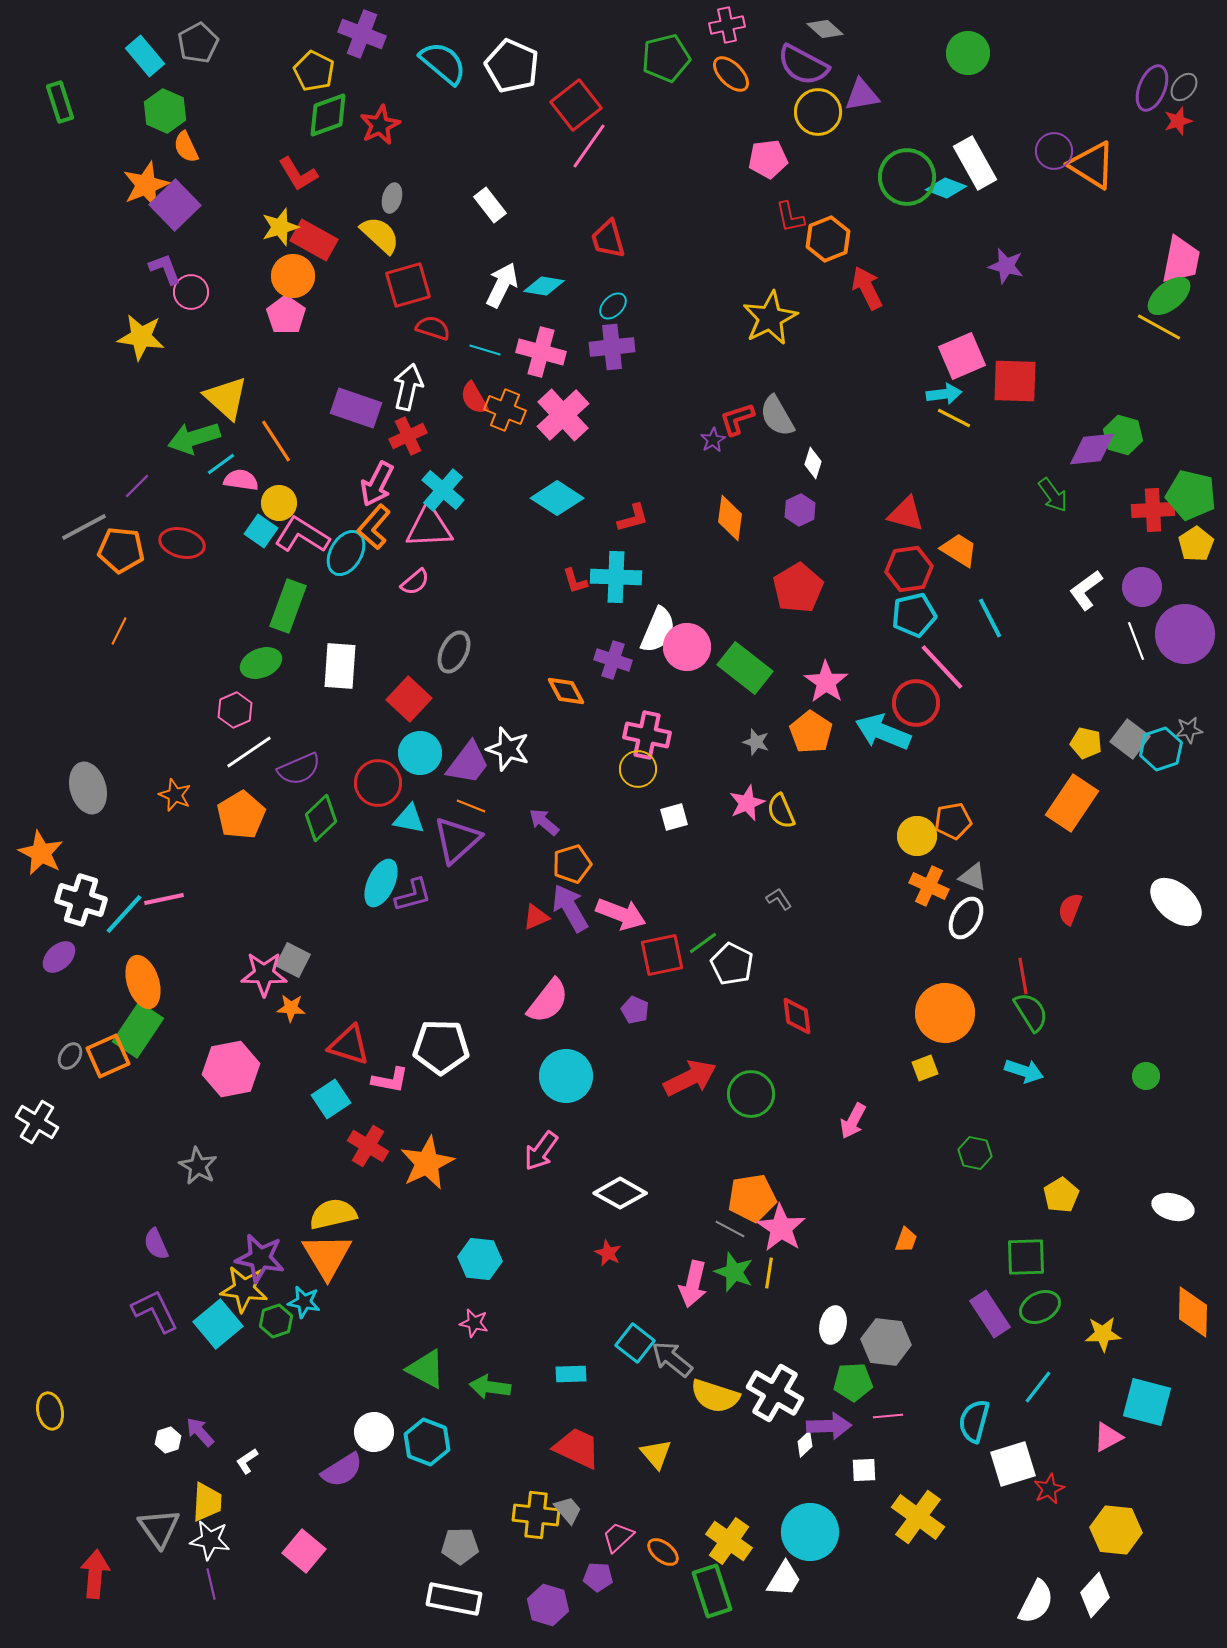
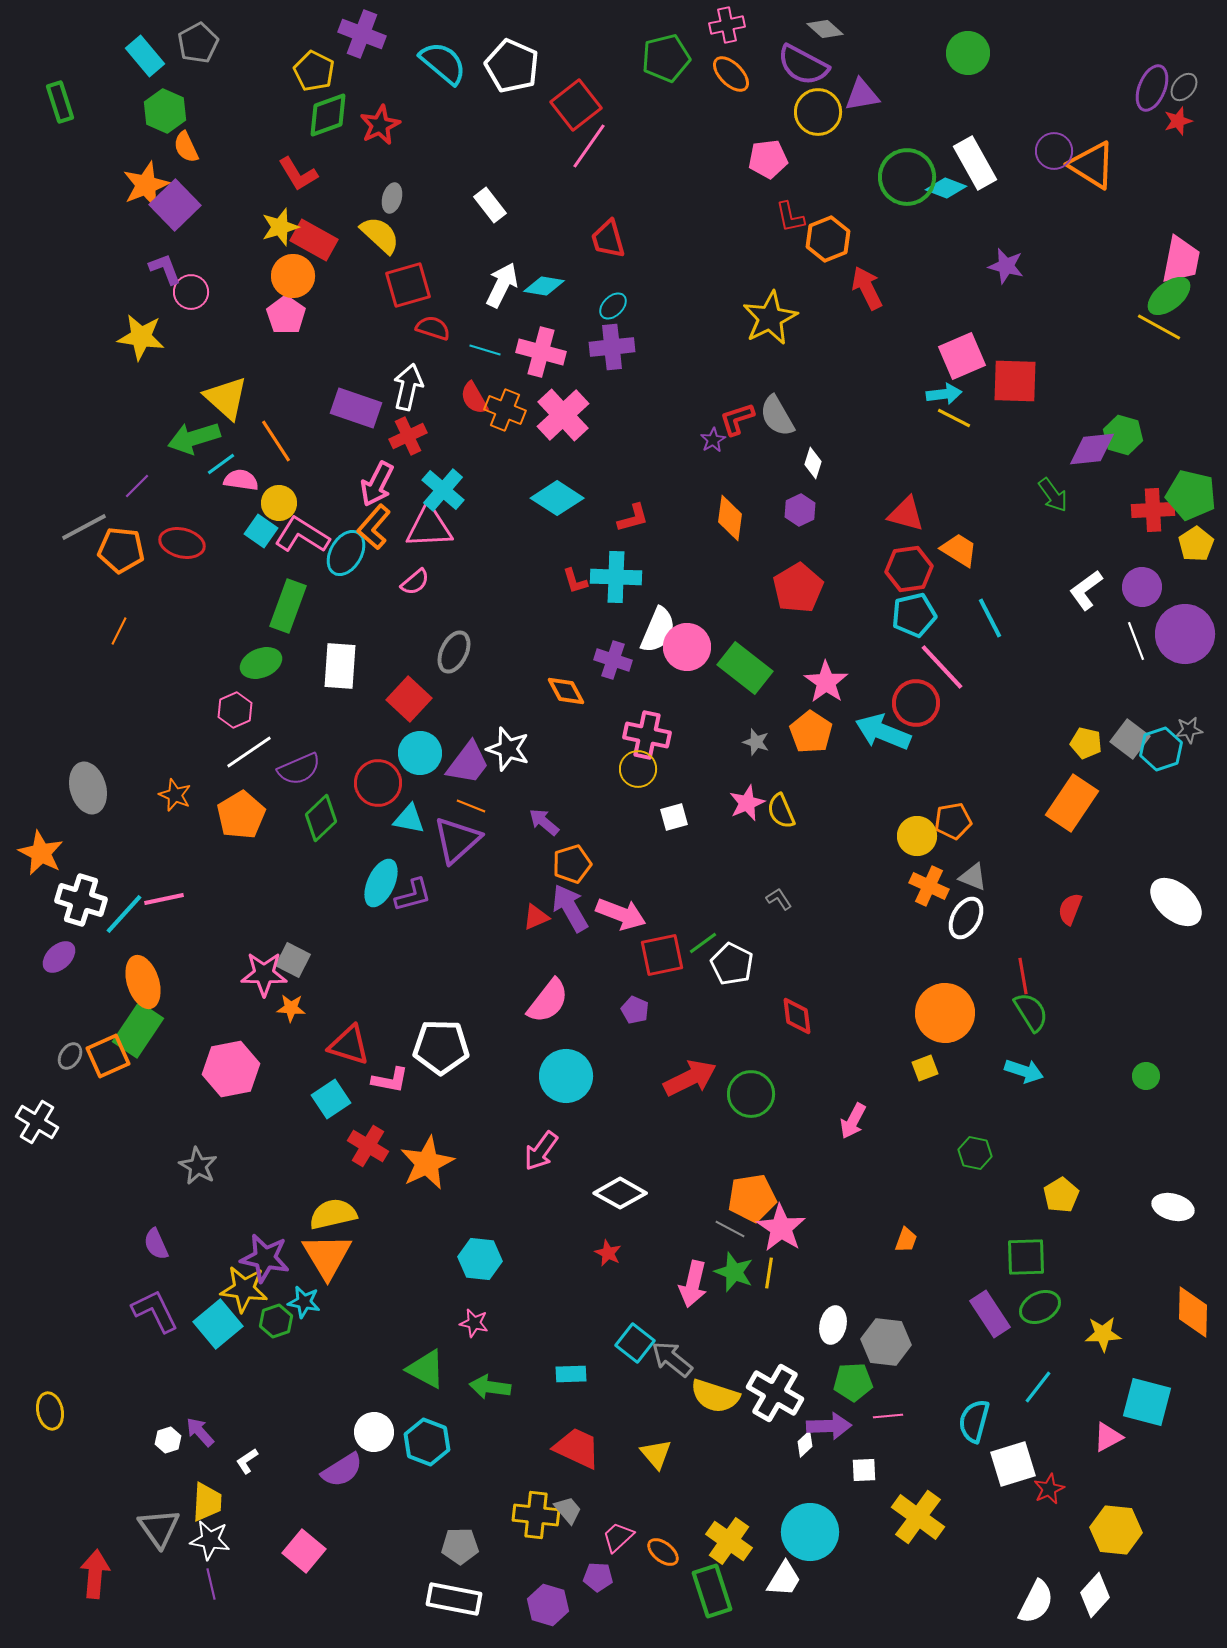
purple star at (260, 1258): moved 5 px right
